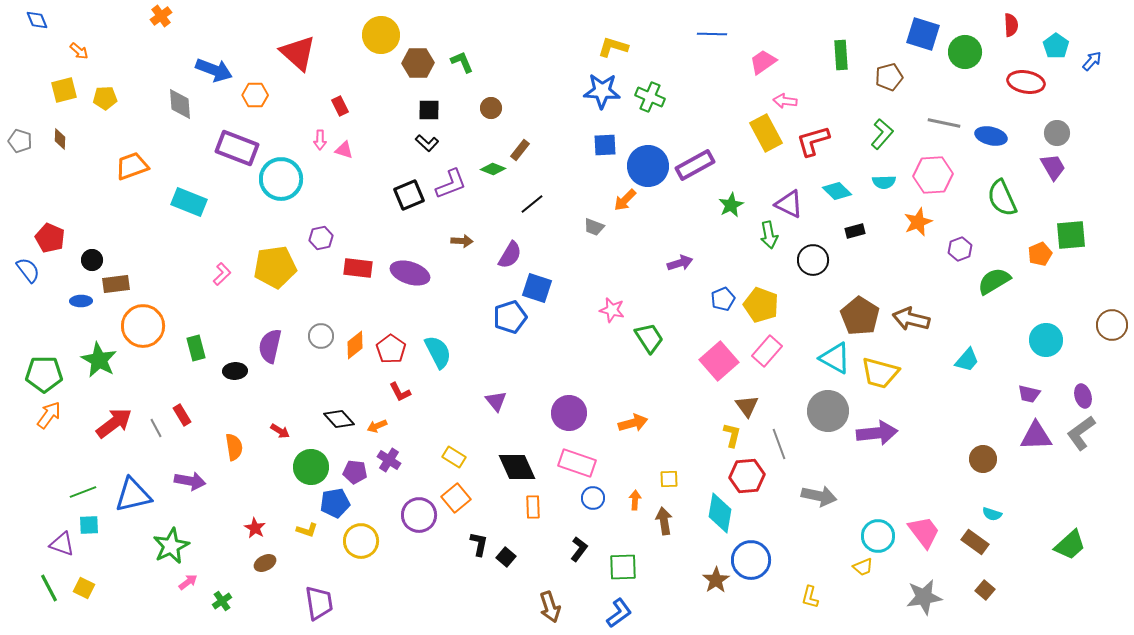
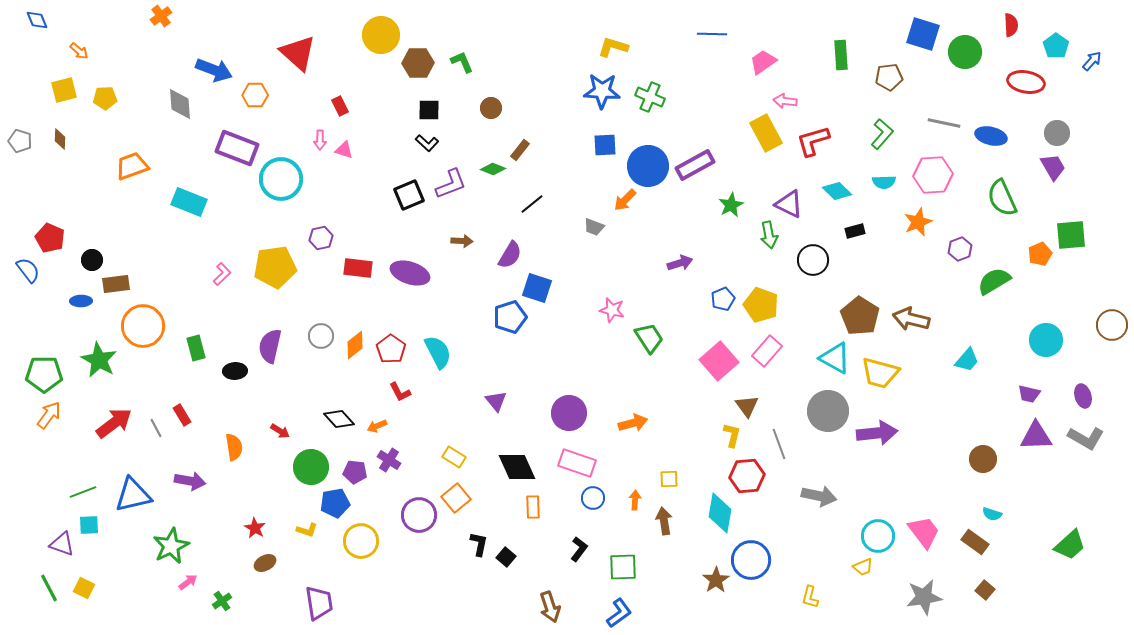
brown pentagon at (889, 77): rotated 8 degrees clockwise
gray L-shape at (1081, 433): moved 5 px right, 5 px down; rotated 114 degrees counterclockwise
